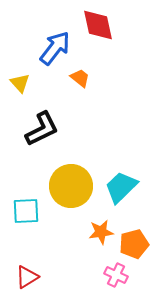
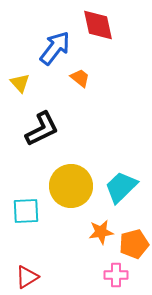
pink cross: rotated 25 degrees counterclockwise
